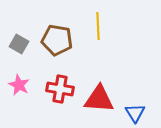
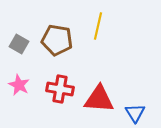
yellow line: rotated 16 degrees clockwise
